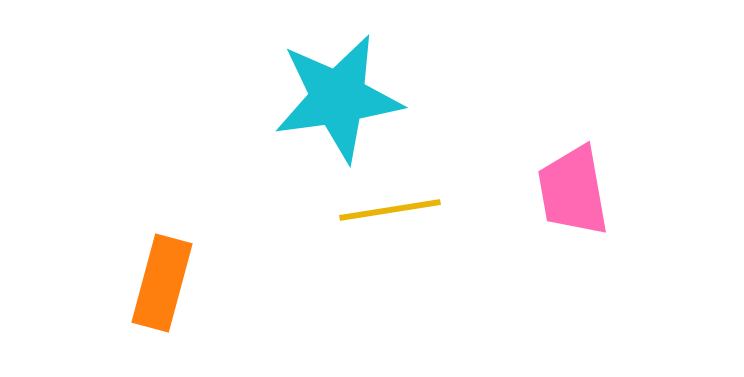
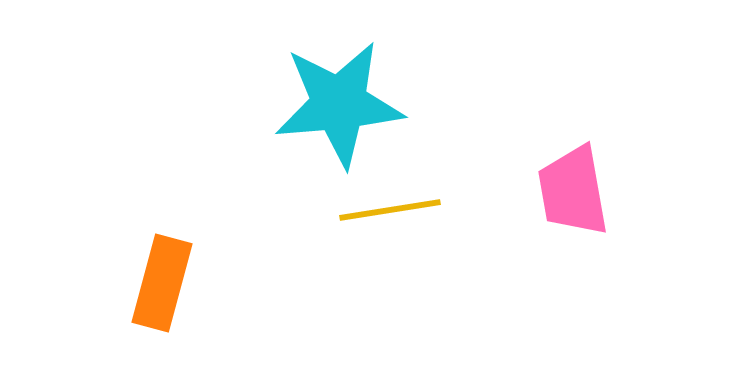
cyan star: moved 1 px right, 6 px down; rotated 3 degrees clockwise
